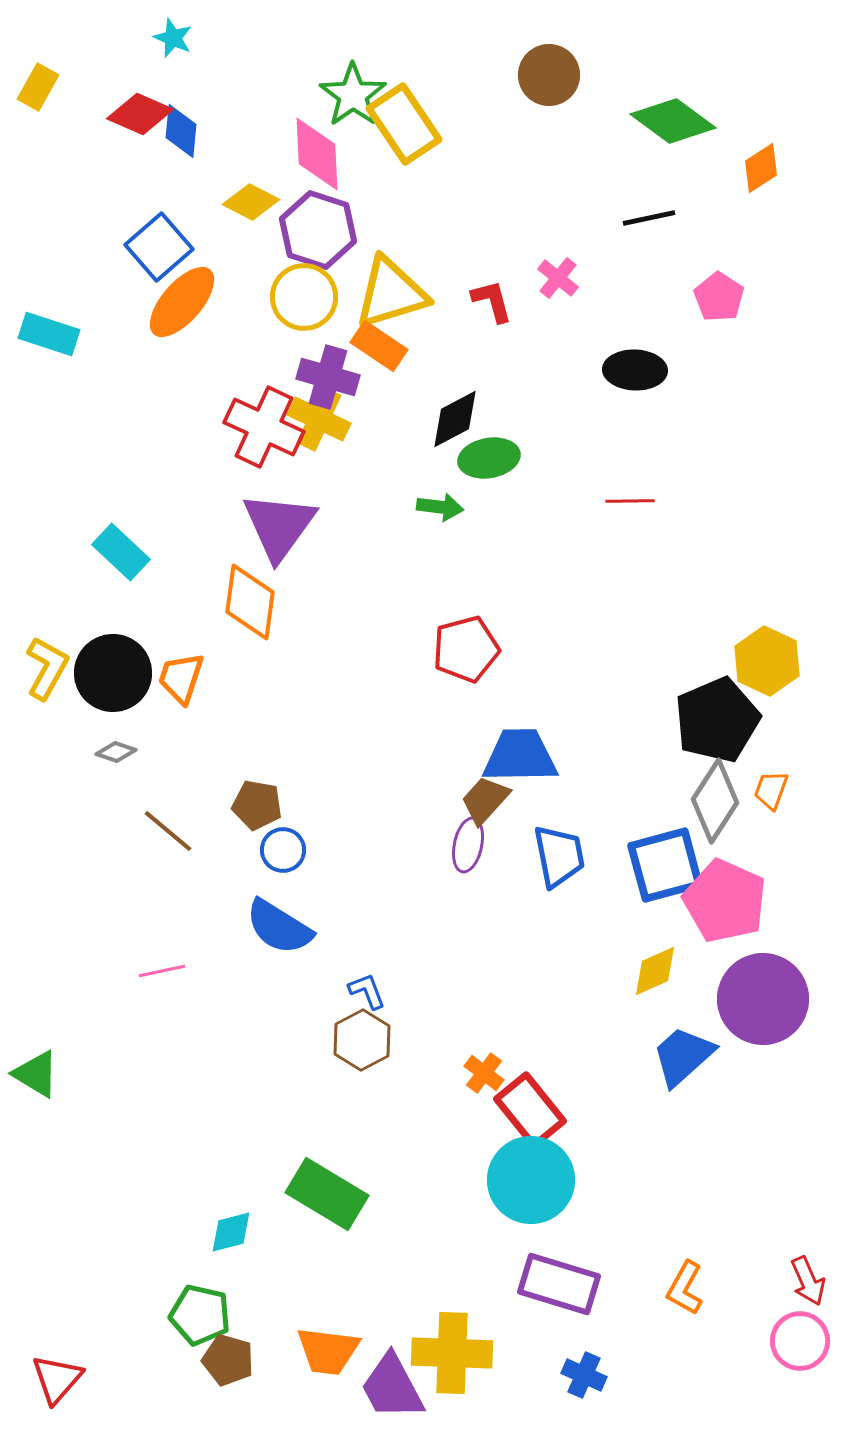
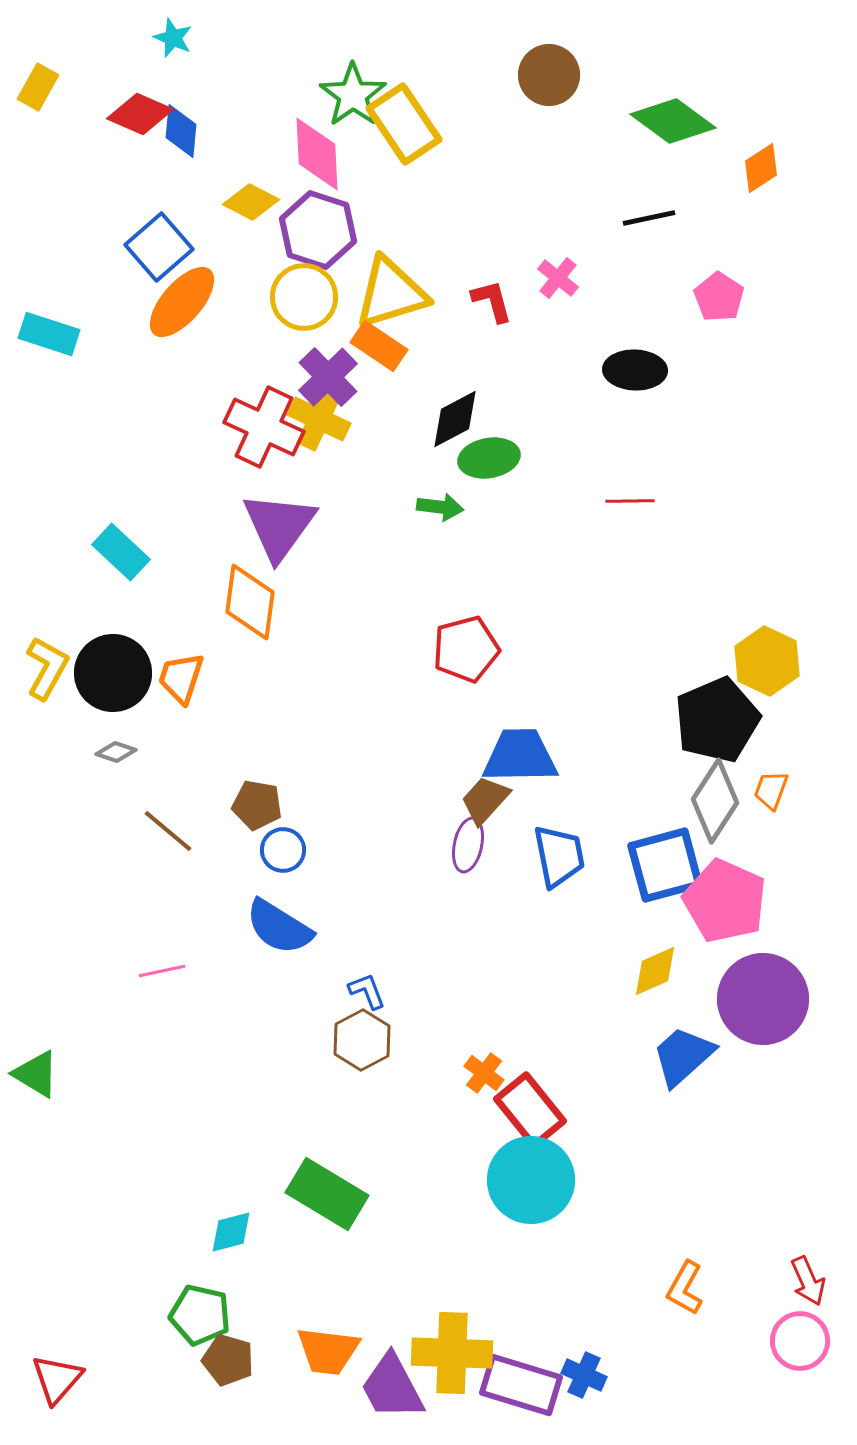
purple cross at (328, 377): rotated 30 degrees clockwise
purple rectangle at (559, 1284): moved 38 px left, 101 px down
